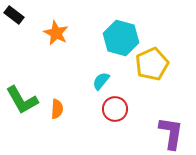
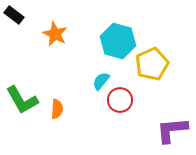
orange star: moved 1 px left, 1 px down
cyan hexagon: moved 3 px left, 3 px down
red circle: moved 5 px right, 9 px up
purple L-shape: moved 1 px right, 3 px up; rotated 104 degrees counterclockwise
